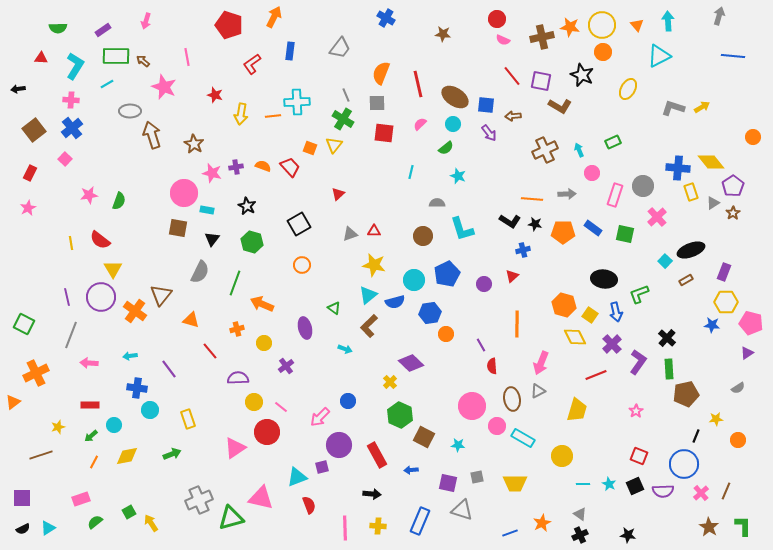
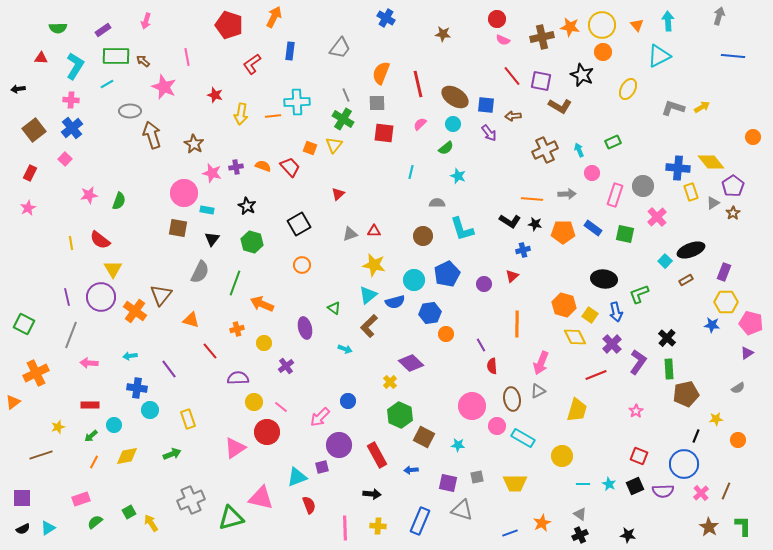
gray cross at (199, 500): moved 8 px left
